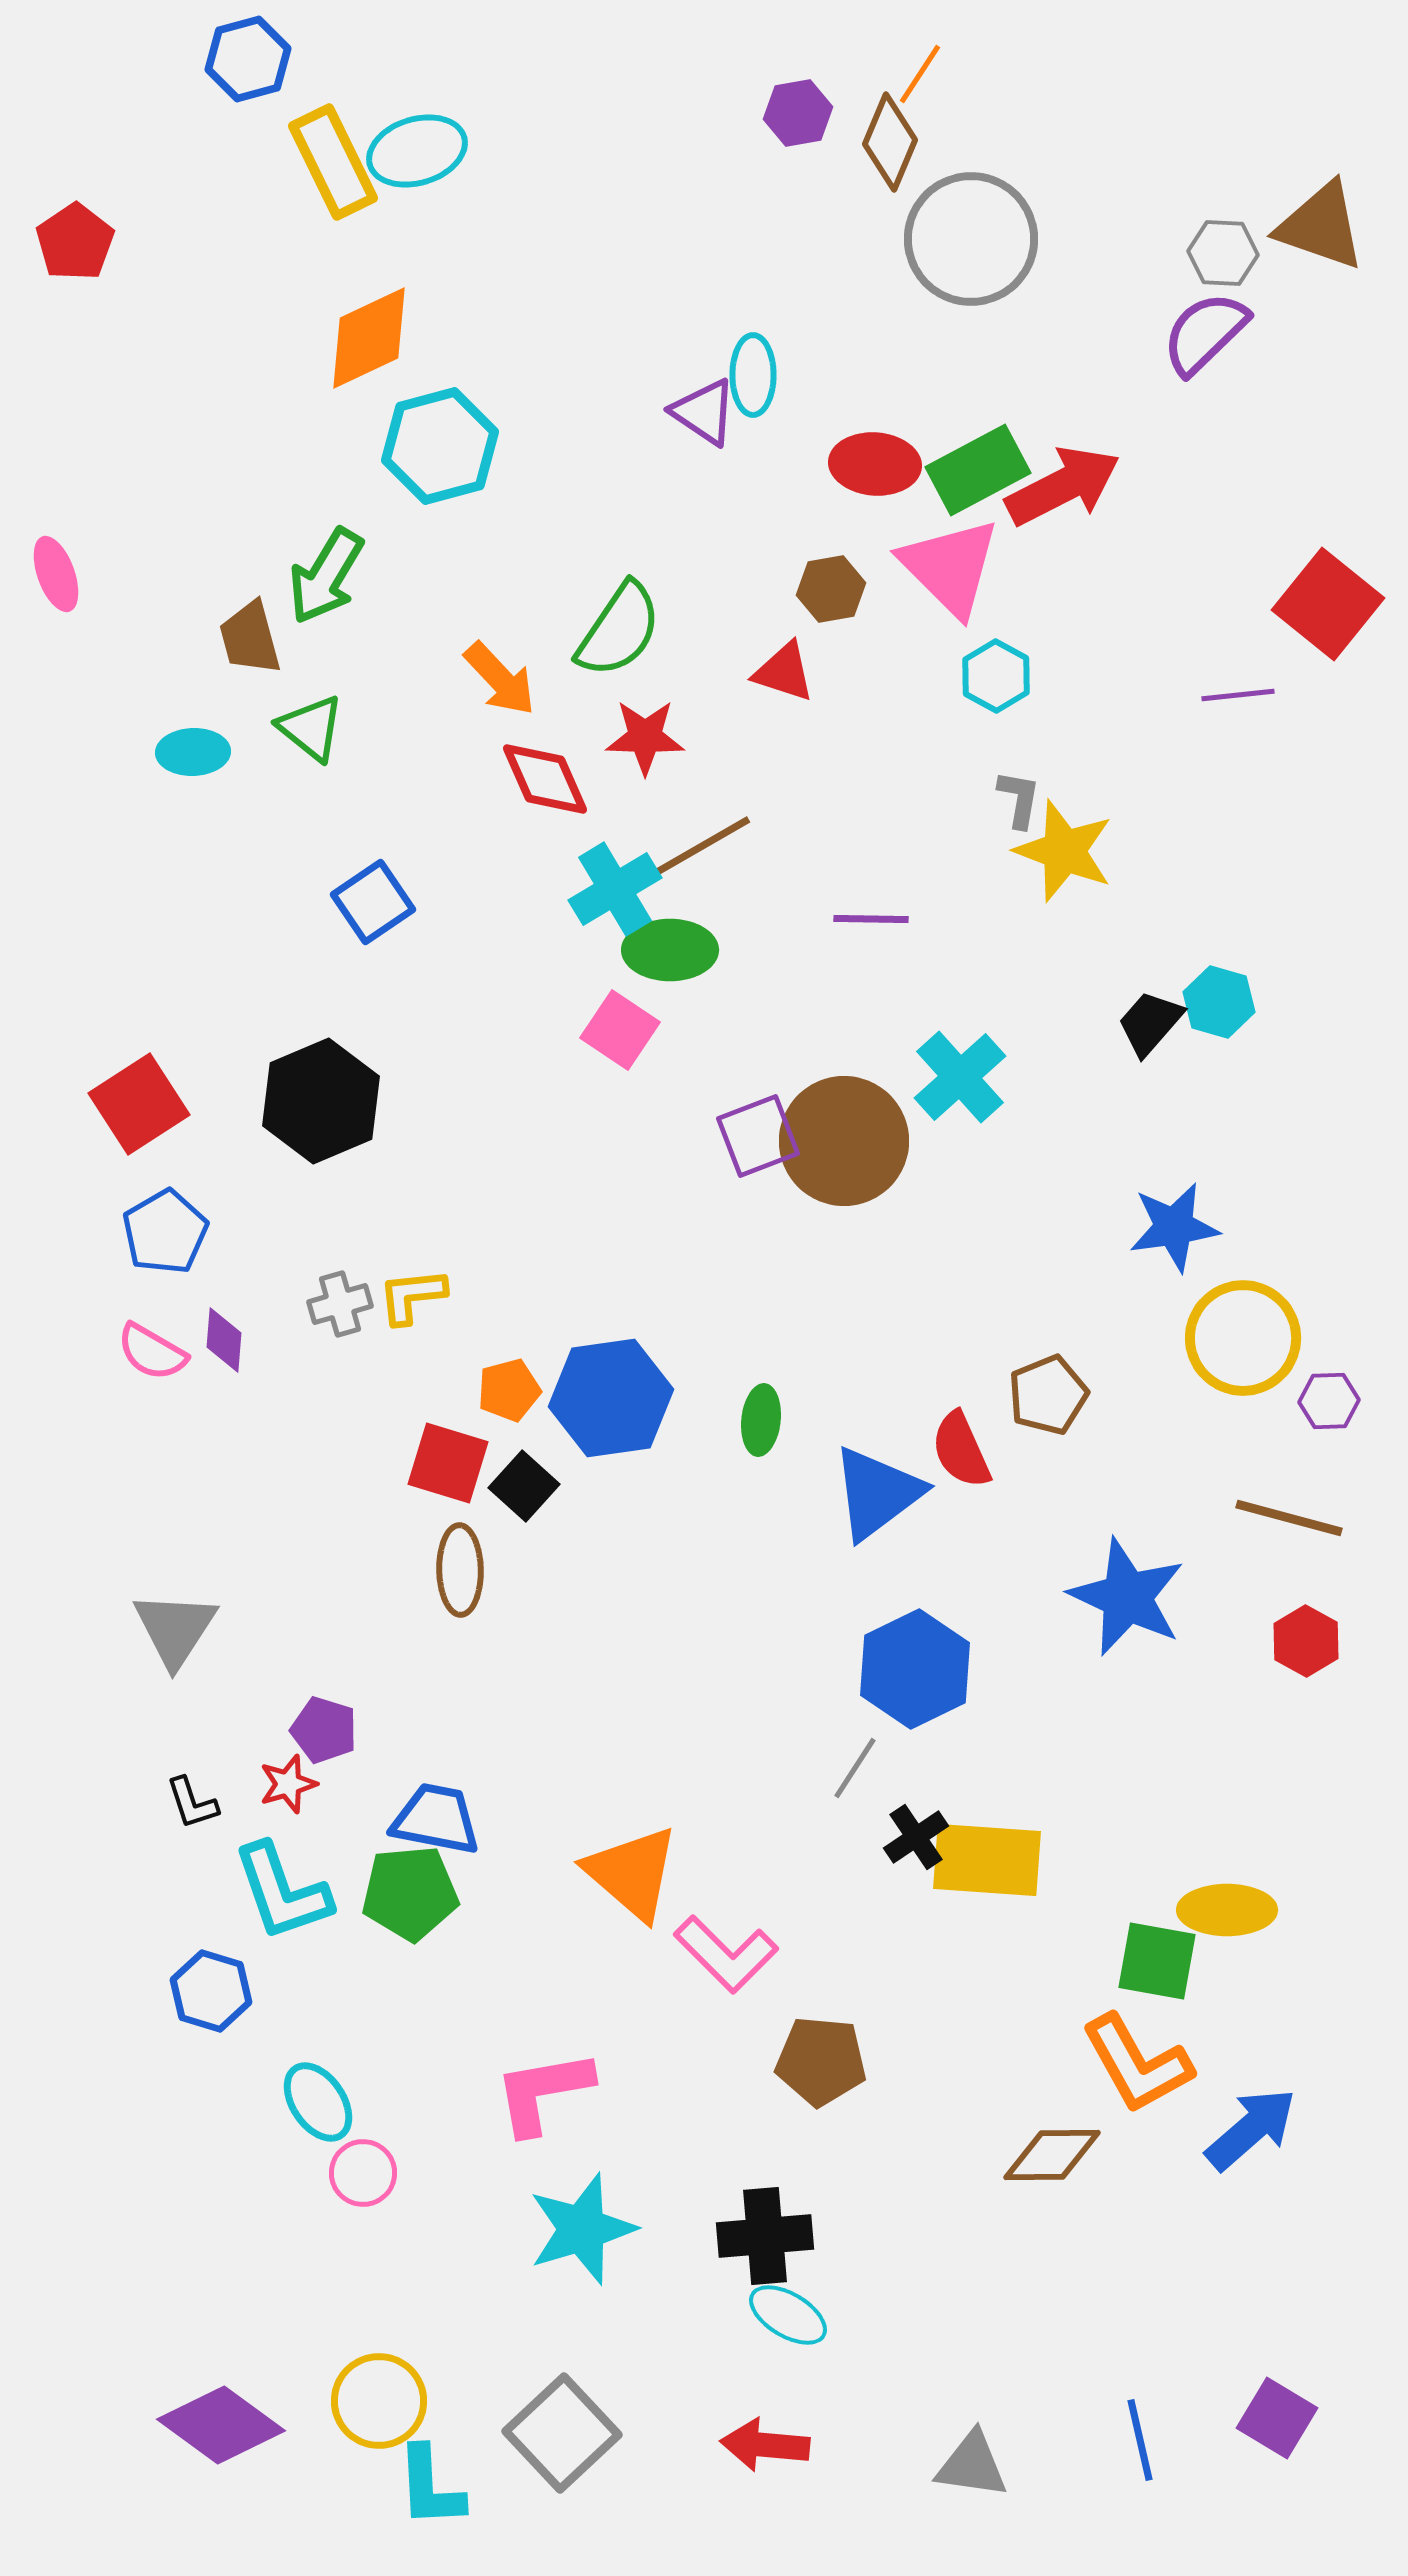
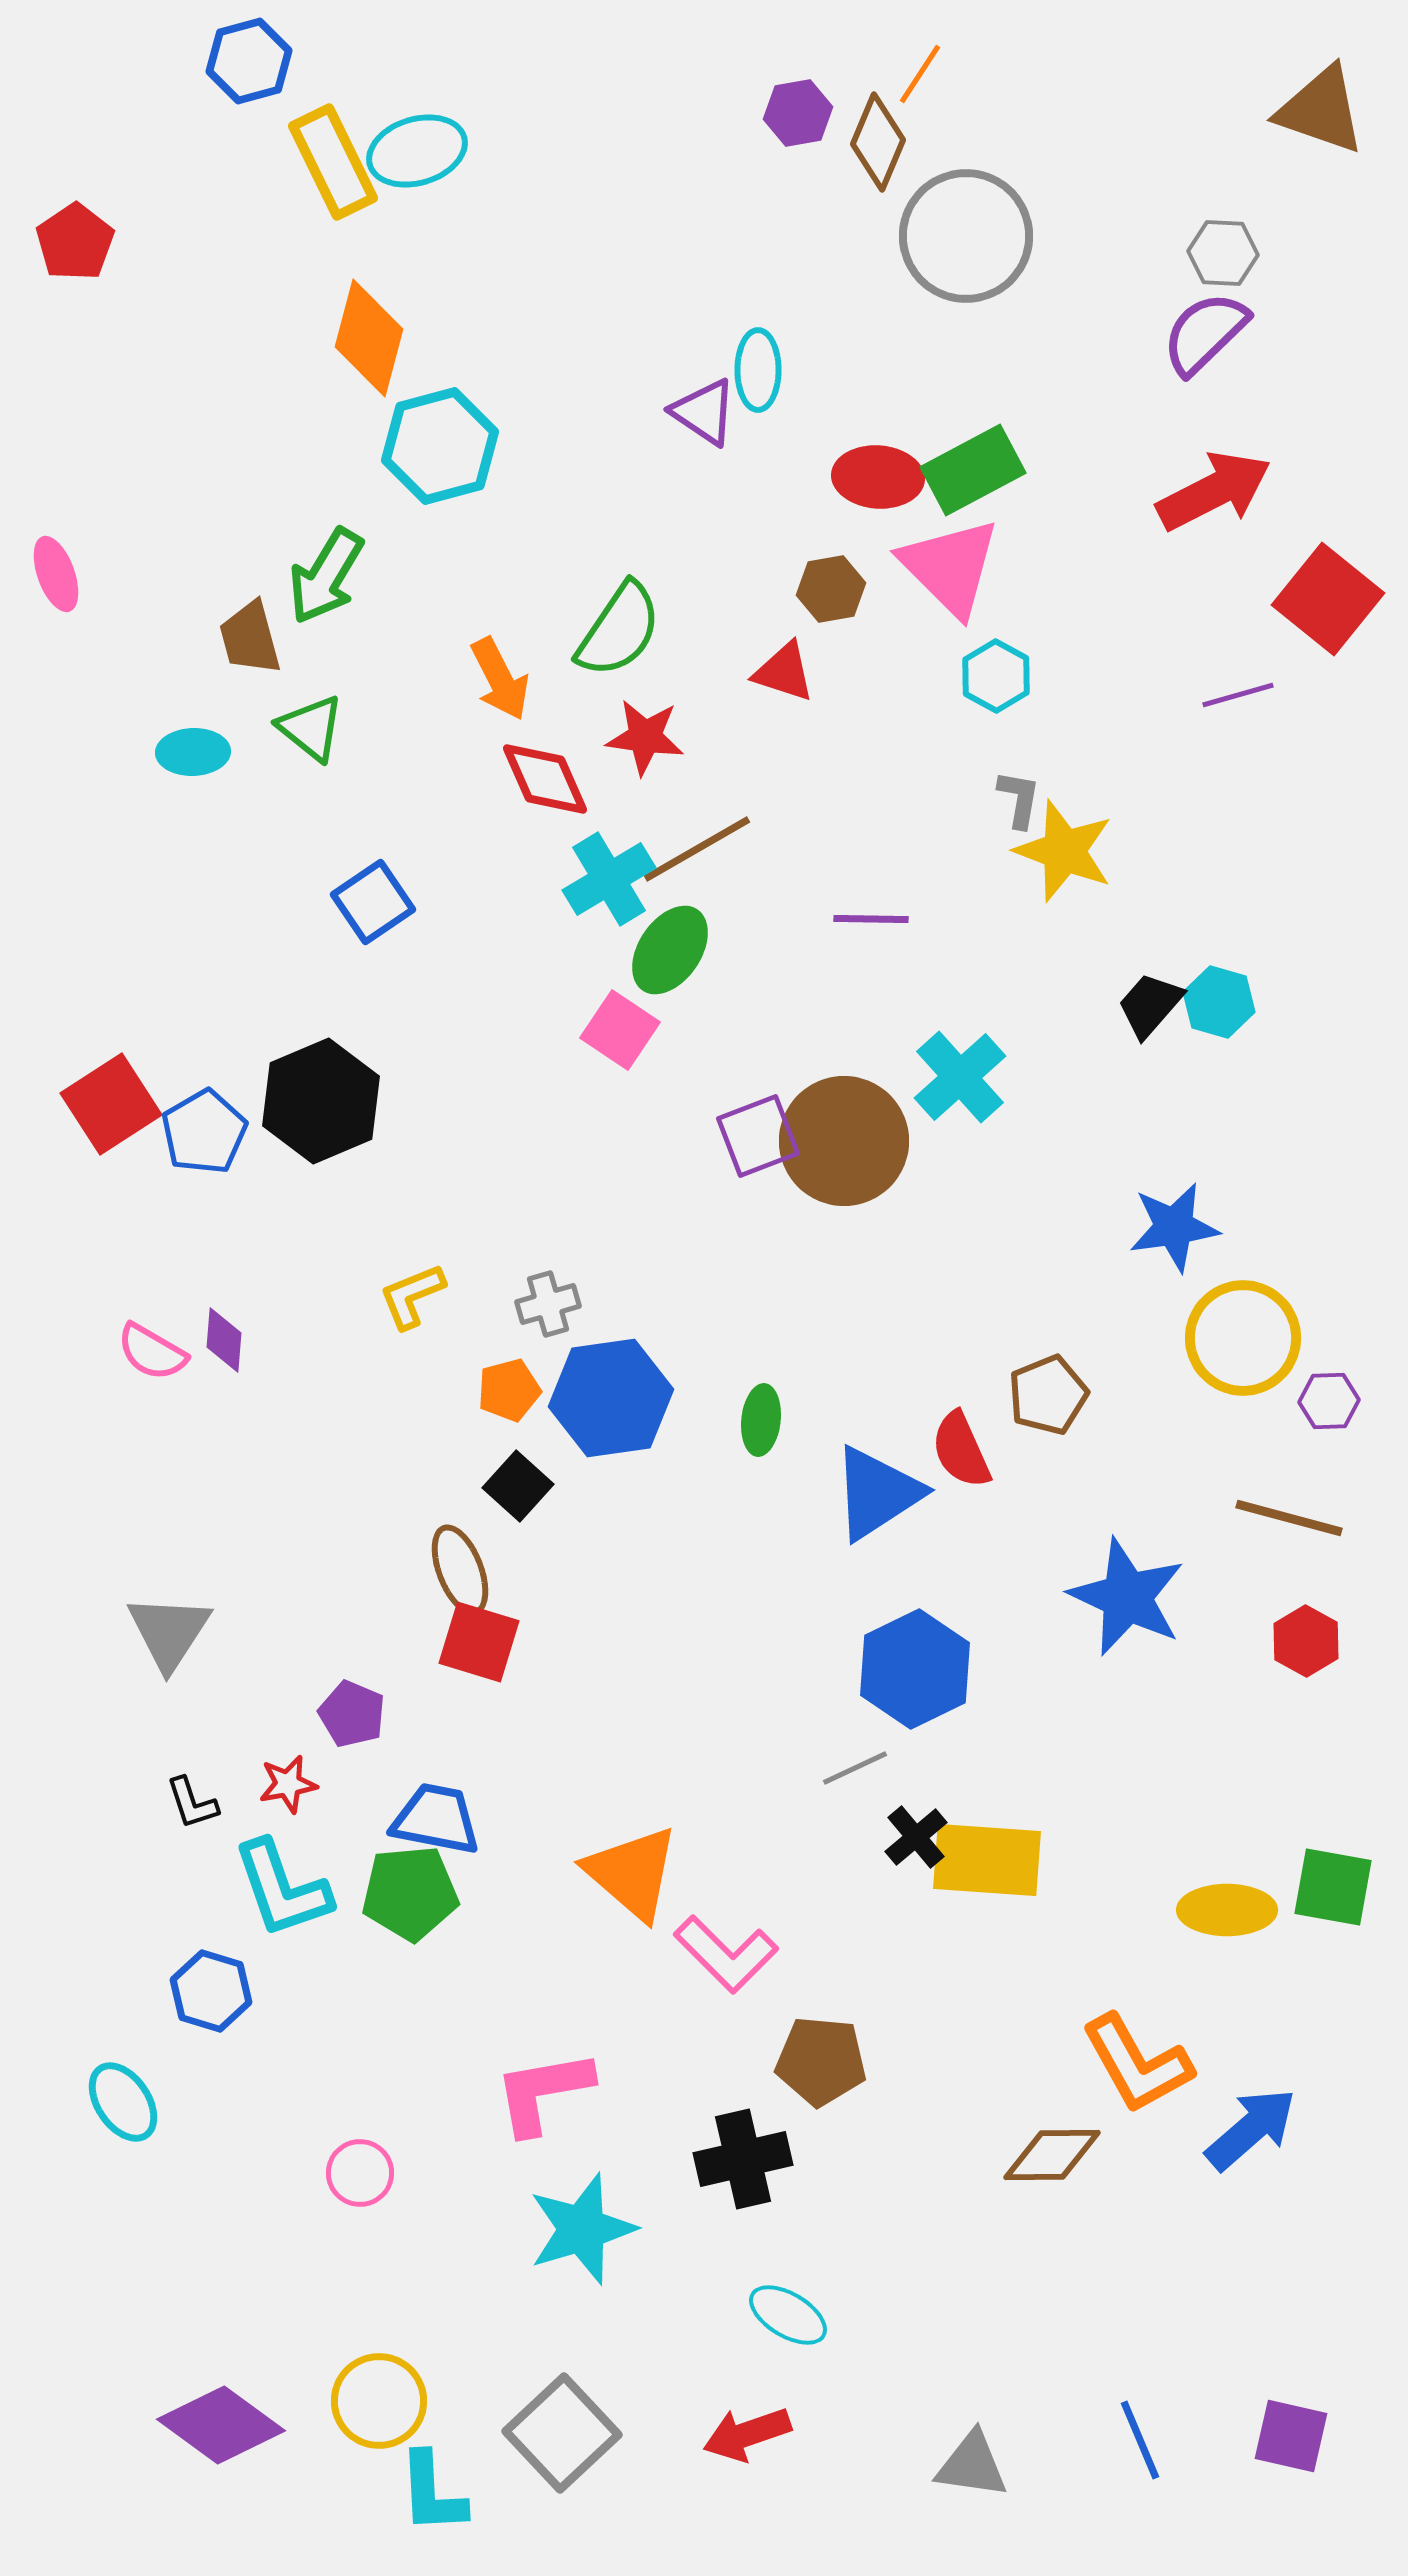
blue hexagon at (248, 59): moved 1 px right, 2 px down
brown diamond at (890, 142): moved 12 px left
brown triangle at (1321, 226): moved 116 px up
gray circle at (971, 239): moved 5 px left, 3 px up
orange diamond at (369, 338): rotated 50 degrees counterclockwise
cyan ellipse at (753, 375): moved 5 px right, 5 px up
red ellipse at (875, 464): moved 3 px right, 13 px down
green rectangle at (978, 470): moved 5 px left
red arrow at (1063, 486): moved 151 px right, 5 px down
red square at (1328, 604): moved 5 px up
orange arrow at (500, 679): rotated 16 degrees clockwise
purple line at (1238, 695): rotated 10 degrees counterclockwise
red star at (645, 737): rotated 6 degrees clockwise
cyan cross at (615, 889): moved 6 px left, 10 px up
green ellipse at (670, 950): rotated 56 degrees counterclockwise
black trapezoid at (1150, 1023): moved 18 px up
red square at (139, 1104): moved 28 px left
blue pentagon at (165, 1232): moved 39 px right, 100 px up
yellow L-shape at (412, 1296): rotated 16 degrees counterclockwise
gray cross at (340, 1304): moved 208 px right
red square at (448, 1463): moved 31 px right, 179 px down
black square at (524, 1486): moved 6 px left
blue triangle at (877, 1493): rotated 4 degrees clockwise
brown ellipse at (460, 1570): rotated 20 degrees counterclockwise
gray triangle at (175, 1629): moved 6 px left, 3 px down
purple pentagon at (324, 1730): moved 28 px right, 16 px up; rotated 6 degrees clockwise
gray line at (855, 1768): rotated 32 degrees clockwise
red star at (288, 1784): rotated 6 degrees clockwise
black cross at (916, 1837): rotated 6 degrees counterclockwise
cyan L-shape at (282, 1892): moved 3 px up
green square at (1157, 1961): moved 176 px right, 74 px up
cyan ellipse at (318, 2102): moved 195 px left
pink circle at (363, 2173): moved 3 px left
black cross at (765, 2236): moved 22 px left, 77 px up; rotated 8 degrees counterclockwise
purple square at (1277, 2418): moved 14 px right, 18 px down; rotated 18 degrees counterclockwise
blue line at (1140, 2440): rotated 10 degrees counterclockwise
red arrow at (765, 2445): moved 18 px left, 11 px up; rotated 24 degrees counterclockwise
cyan L-shape at (430, 2487): moved 2 px right, 6 px down
